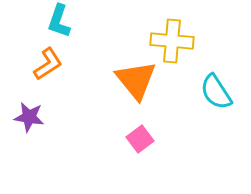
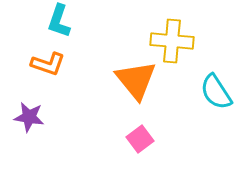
orange L-shape: rotated 52 degrees clockwise
